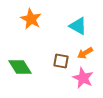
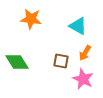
orange star: rotated 20 degrees counterclockwise
orange arrow: rotated 28 degrees counterclockwise
green diamond: moved 3 px left, 5 px up
pink star: moved 1 px down
